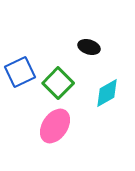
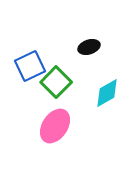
black ellipse: rotated 35 degrees counterclockwise
blue square: moved 10 px right, 6 px up
green square: moved 2 px left, 1 px up
